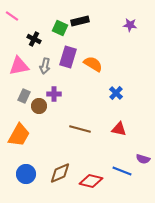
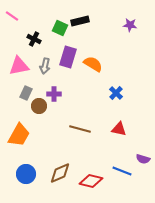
gray rectangle: moved 2 px right, 3 px up
